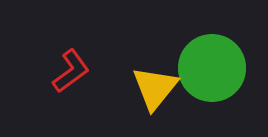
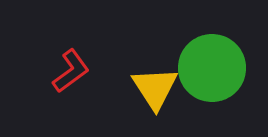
yellow triangle: rotated 12 degrees counterclockwise
